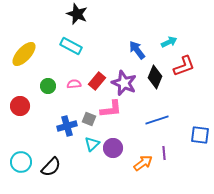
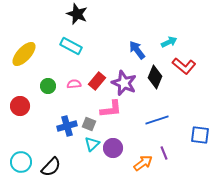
red L-shape: rotated 60 degrees clockwise
gray square: moved 5 px down
purple line: rotated 16 degrees counterclockwise
